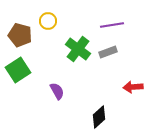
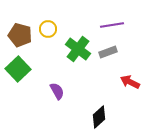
yellow circle: moved 8 px down
green square: moved 1 px up; rotated 10 degrees counterclockwise
red arrow: moved 3 px left, 5 px up; rotated 30 degrees clockwise
